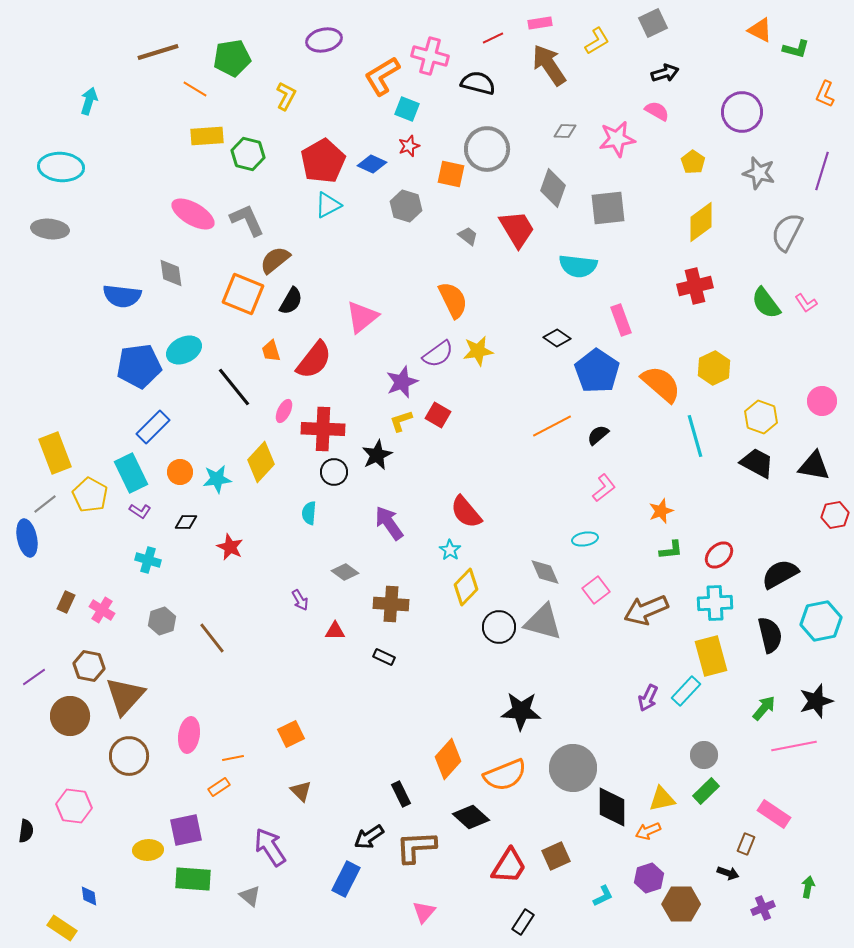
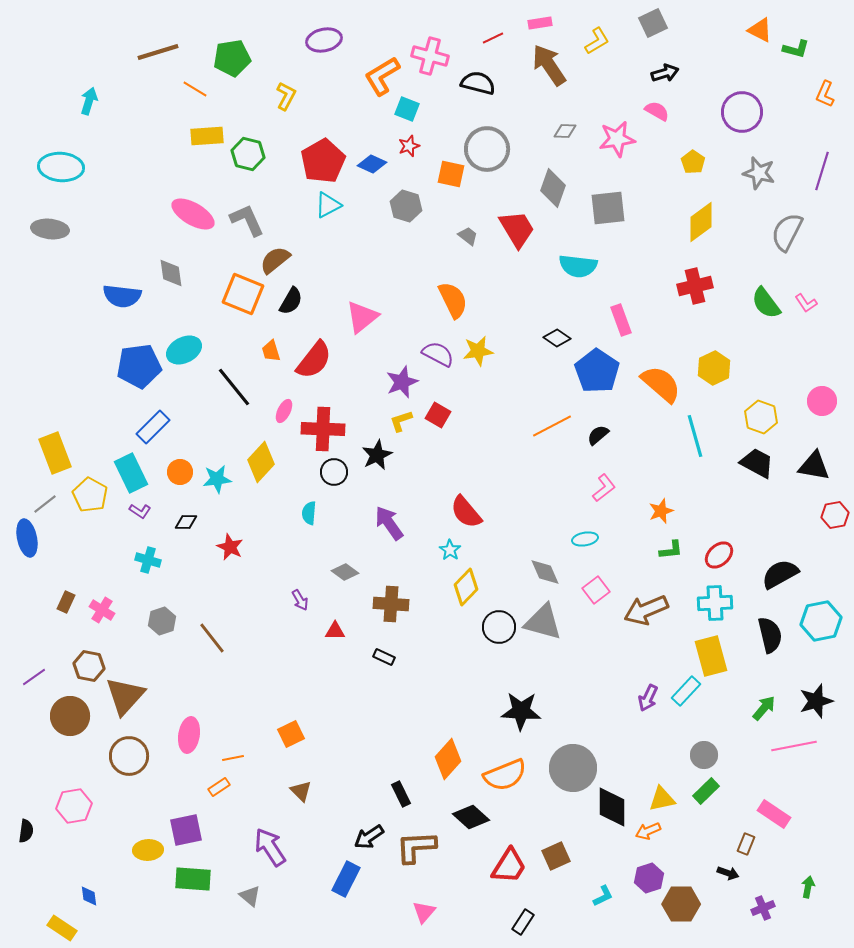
purple semicircle at (438, 354): rotated 116 degrees counterclockwise
pink hexagon at (74, 806): rotated 16 degrees counterclockwise
